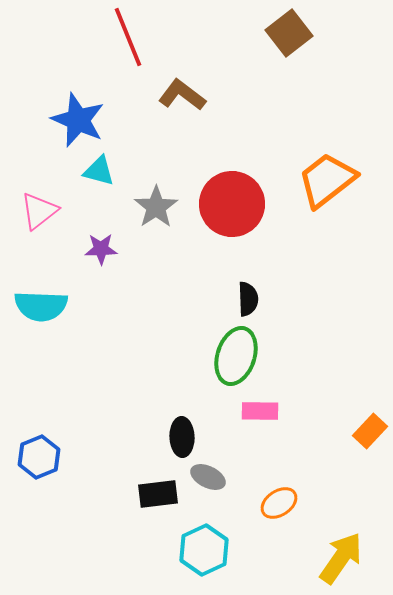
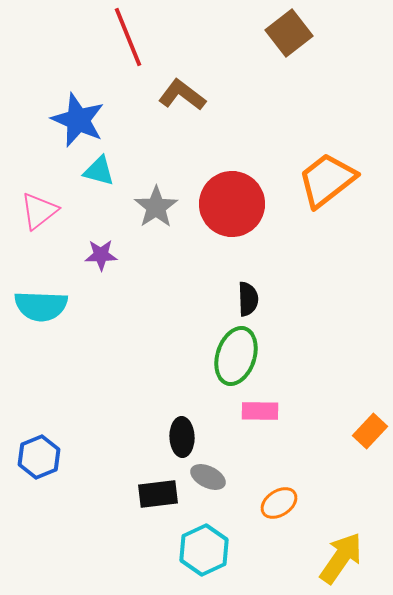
purple star: moved 6 px down
